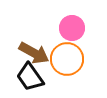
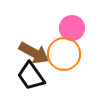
orange circle: moved 3 px left, 5 px up
black trapezoid: moved 1 px right, 1 px up
